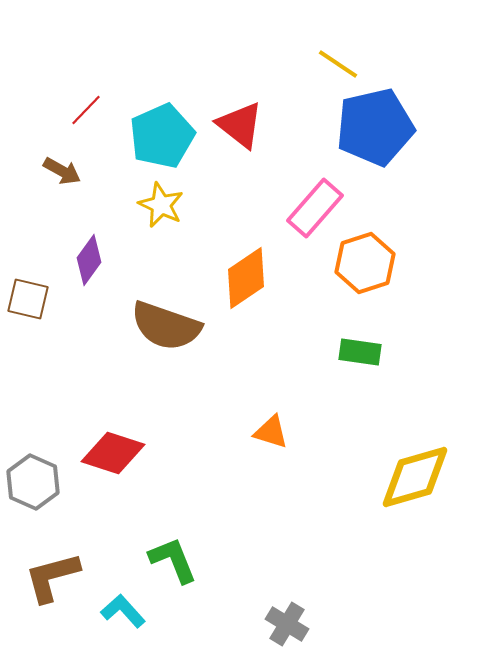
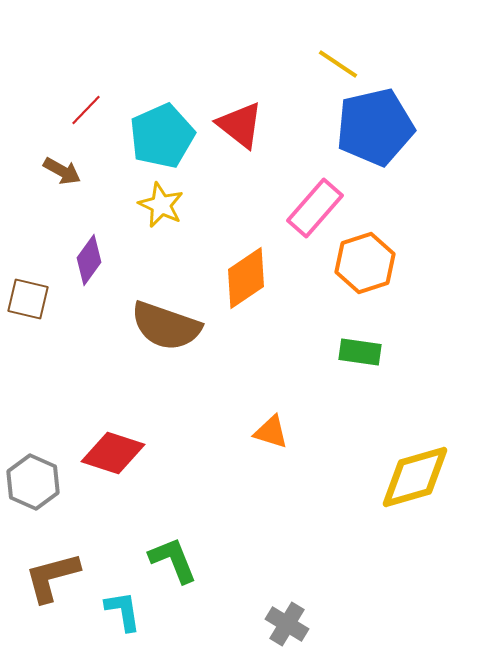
cyan L-shape: rotated 33 degrees clockwise
